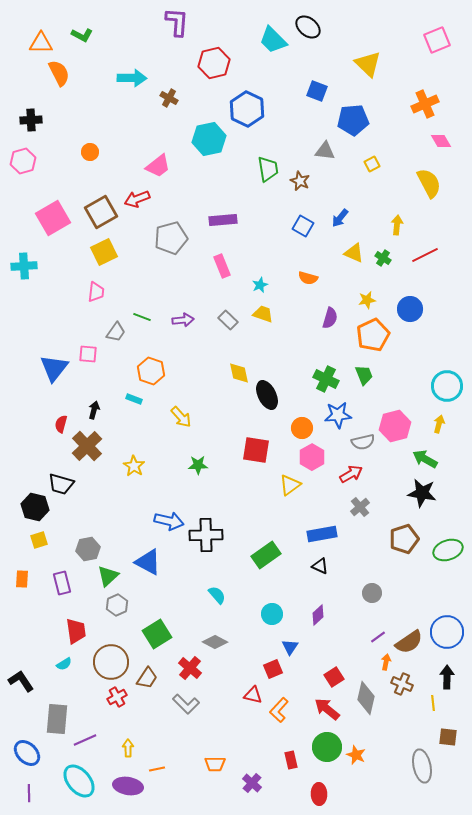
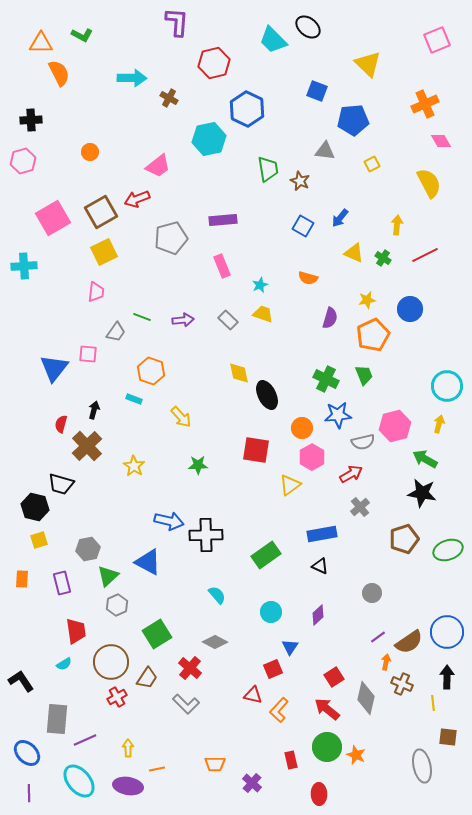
cyan circle at (272, 614): moved 1 px left, 2 px up
